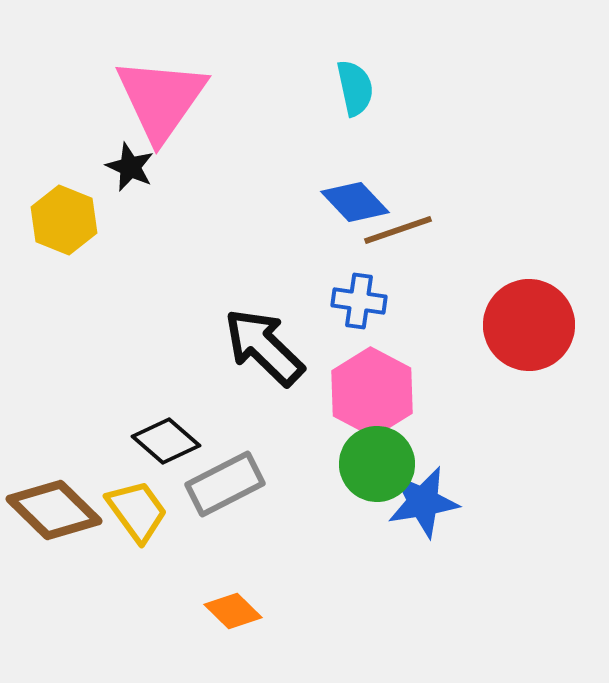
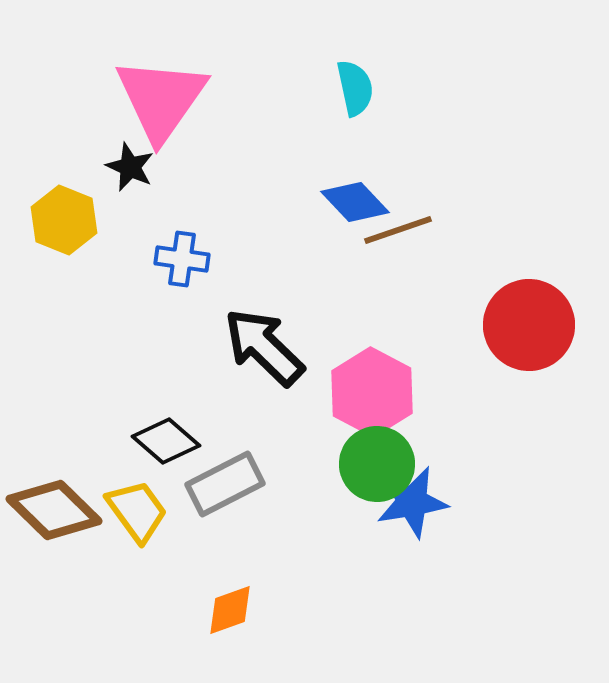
blue cross: moved 177 px left, 42 px up
blue star: moved 11 px left
orange diamond: moved 3 px left, 1 px up; rotated 64 degrees counterclockwise
